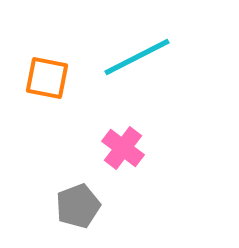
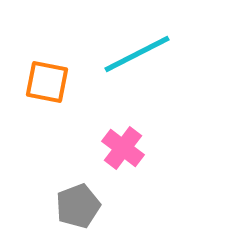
cyan line: moved 3 px up
orange square: moved 4 px down
